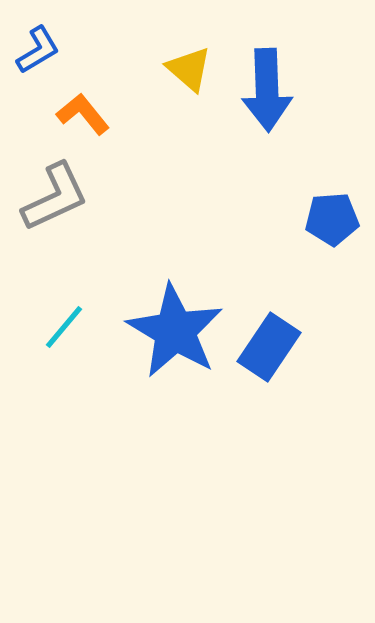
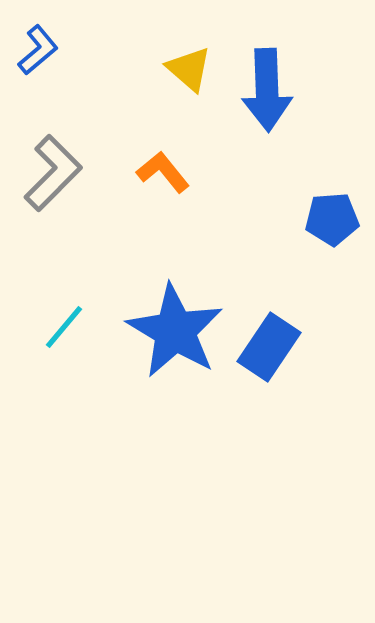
blue L-shape: rotated 9 degrees counterclockwise
orange L-shape: moved 80 px right, 58 px down
gray L-shape: moved 2 px left, 24 px up; rotated 20 degrees counterclockwise
